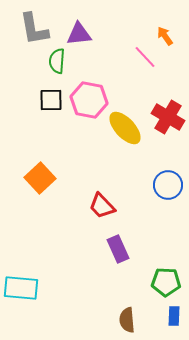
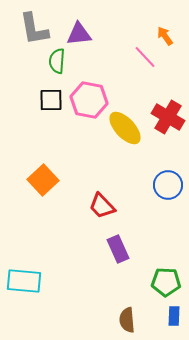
orange square: moved 3 px right, 2 px down
cyan rectangle: moved 3 px right, 7 px up
